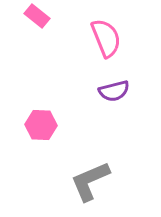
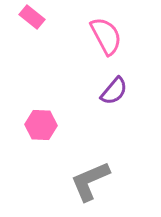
pink rectangle: moved 5 px left, 1 px down
pink semicircle: moved 2 px up; rotated 6 degrees counterclockwise
purple semicircle: rotated 36 degrees counterclockwise
